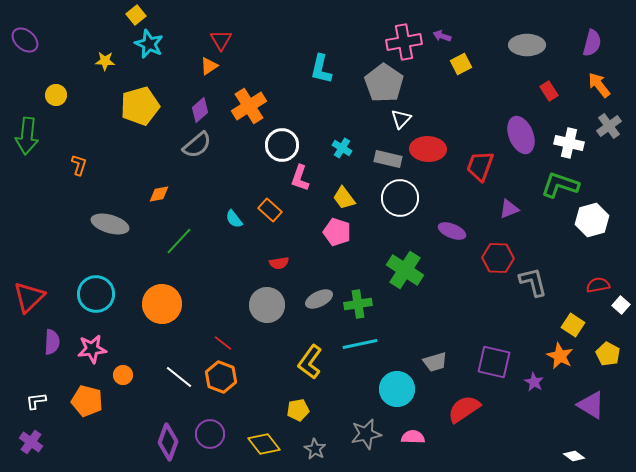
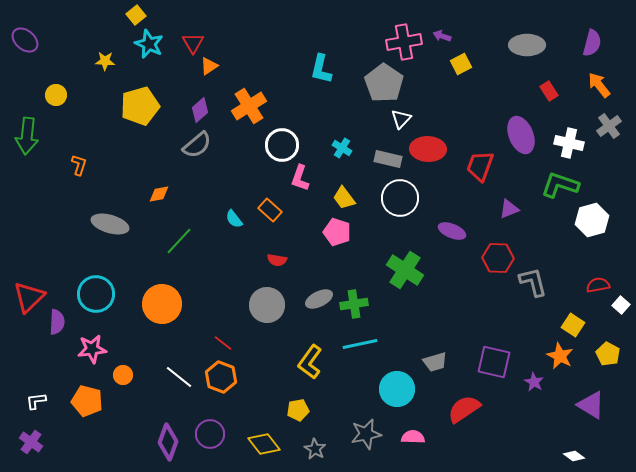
red triangle at (221, 40): moved 28 px left, 3 px down
red semicircle at (279, 263): moved 2 px left, 3 px up; rotated 18 degrees clockwise
green cross at (358, 304): moved 4 px left
purple semicircle at (52, 342): moved 5 px right, 20 px up
